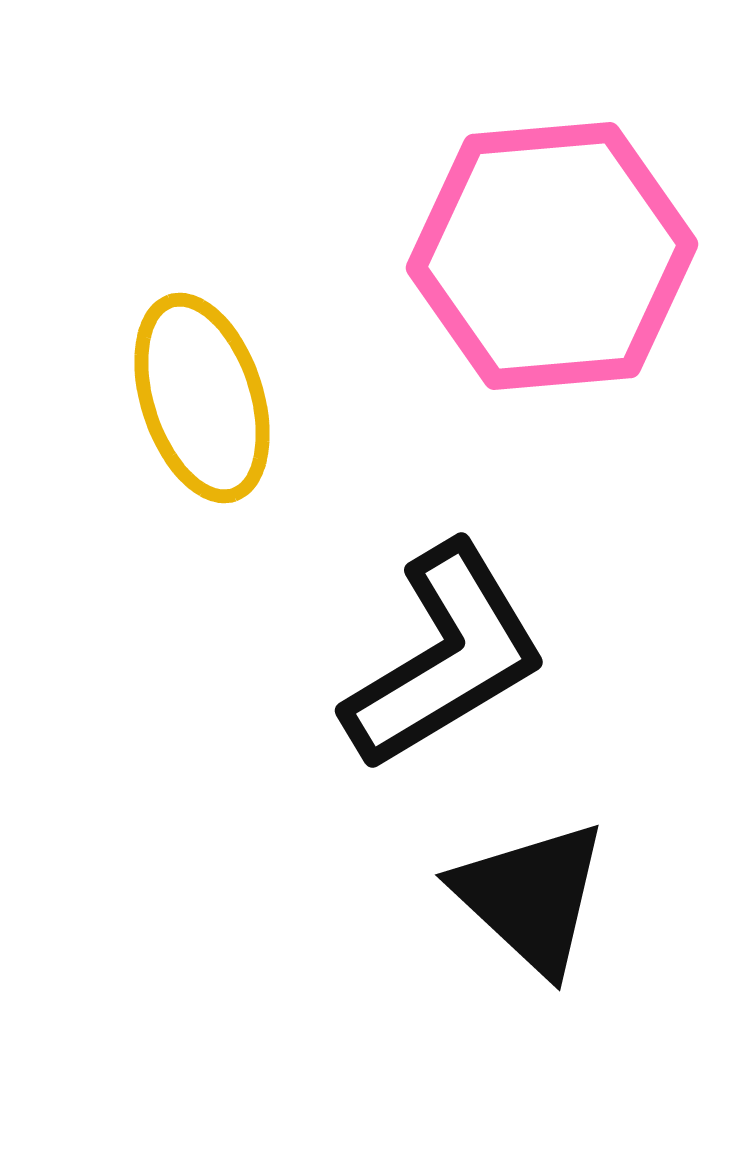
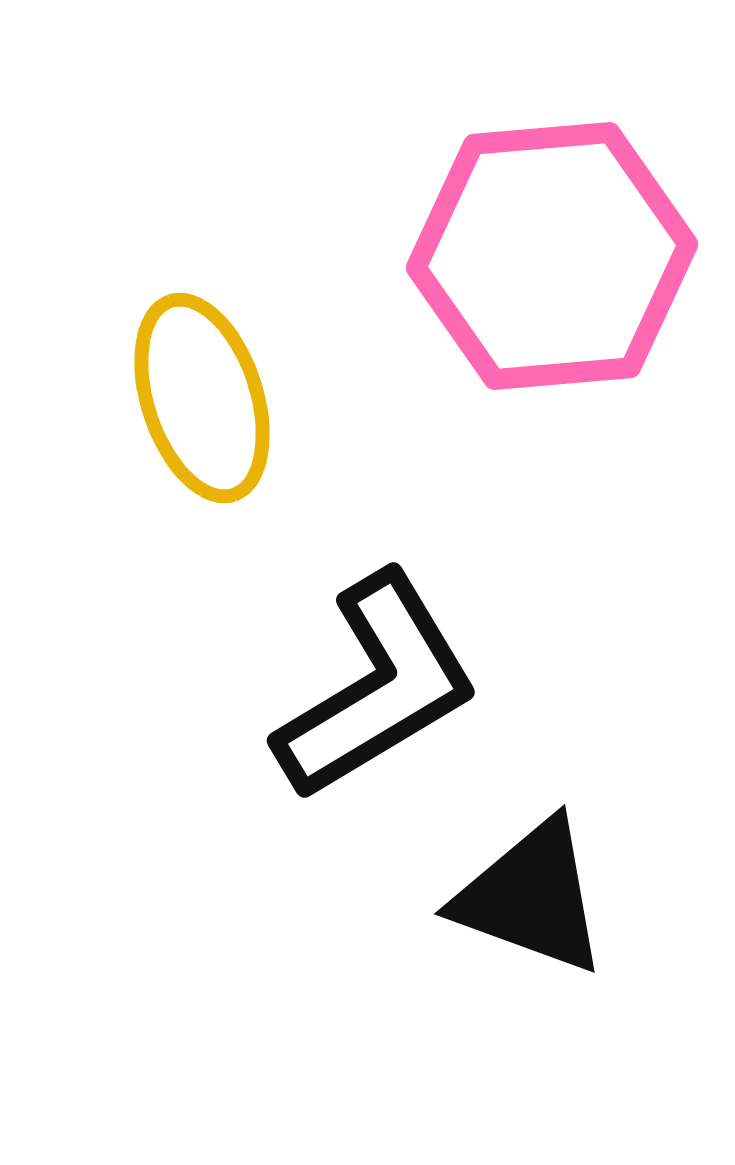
black L-shape: moved 68 px left, 30 px down
black triangle: rotated 23 degrees counterclockwise
